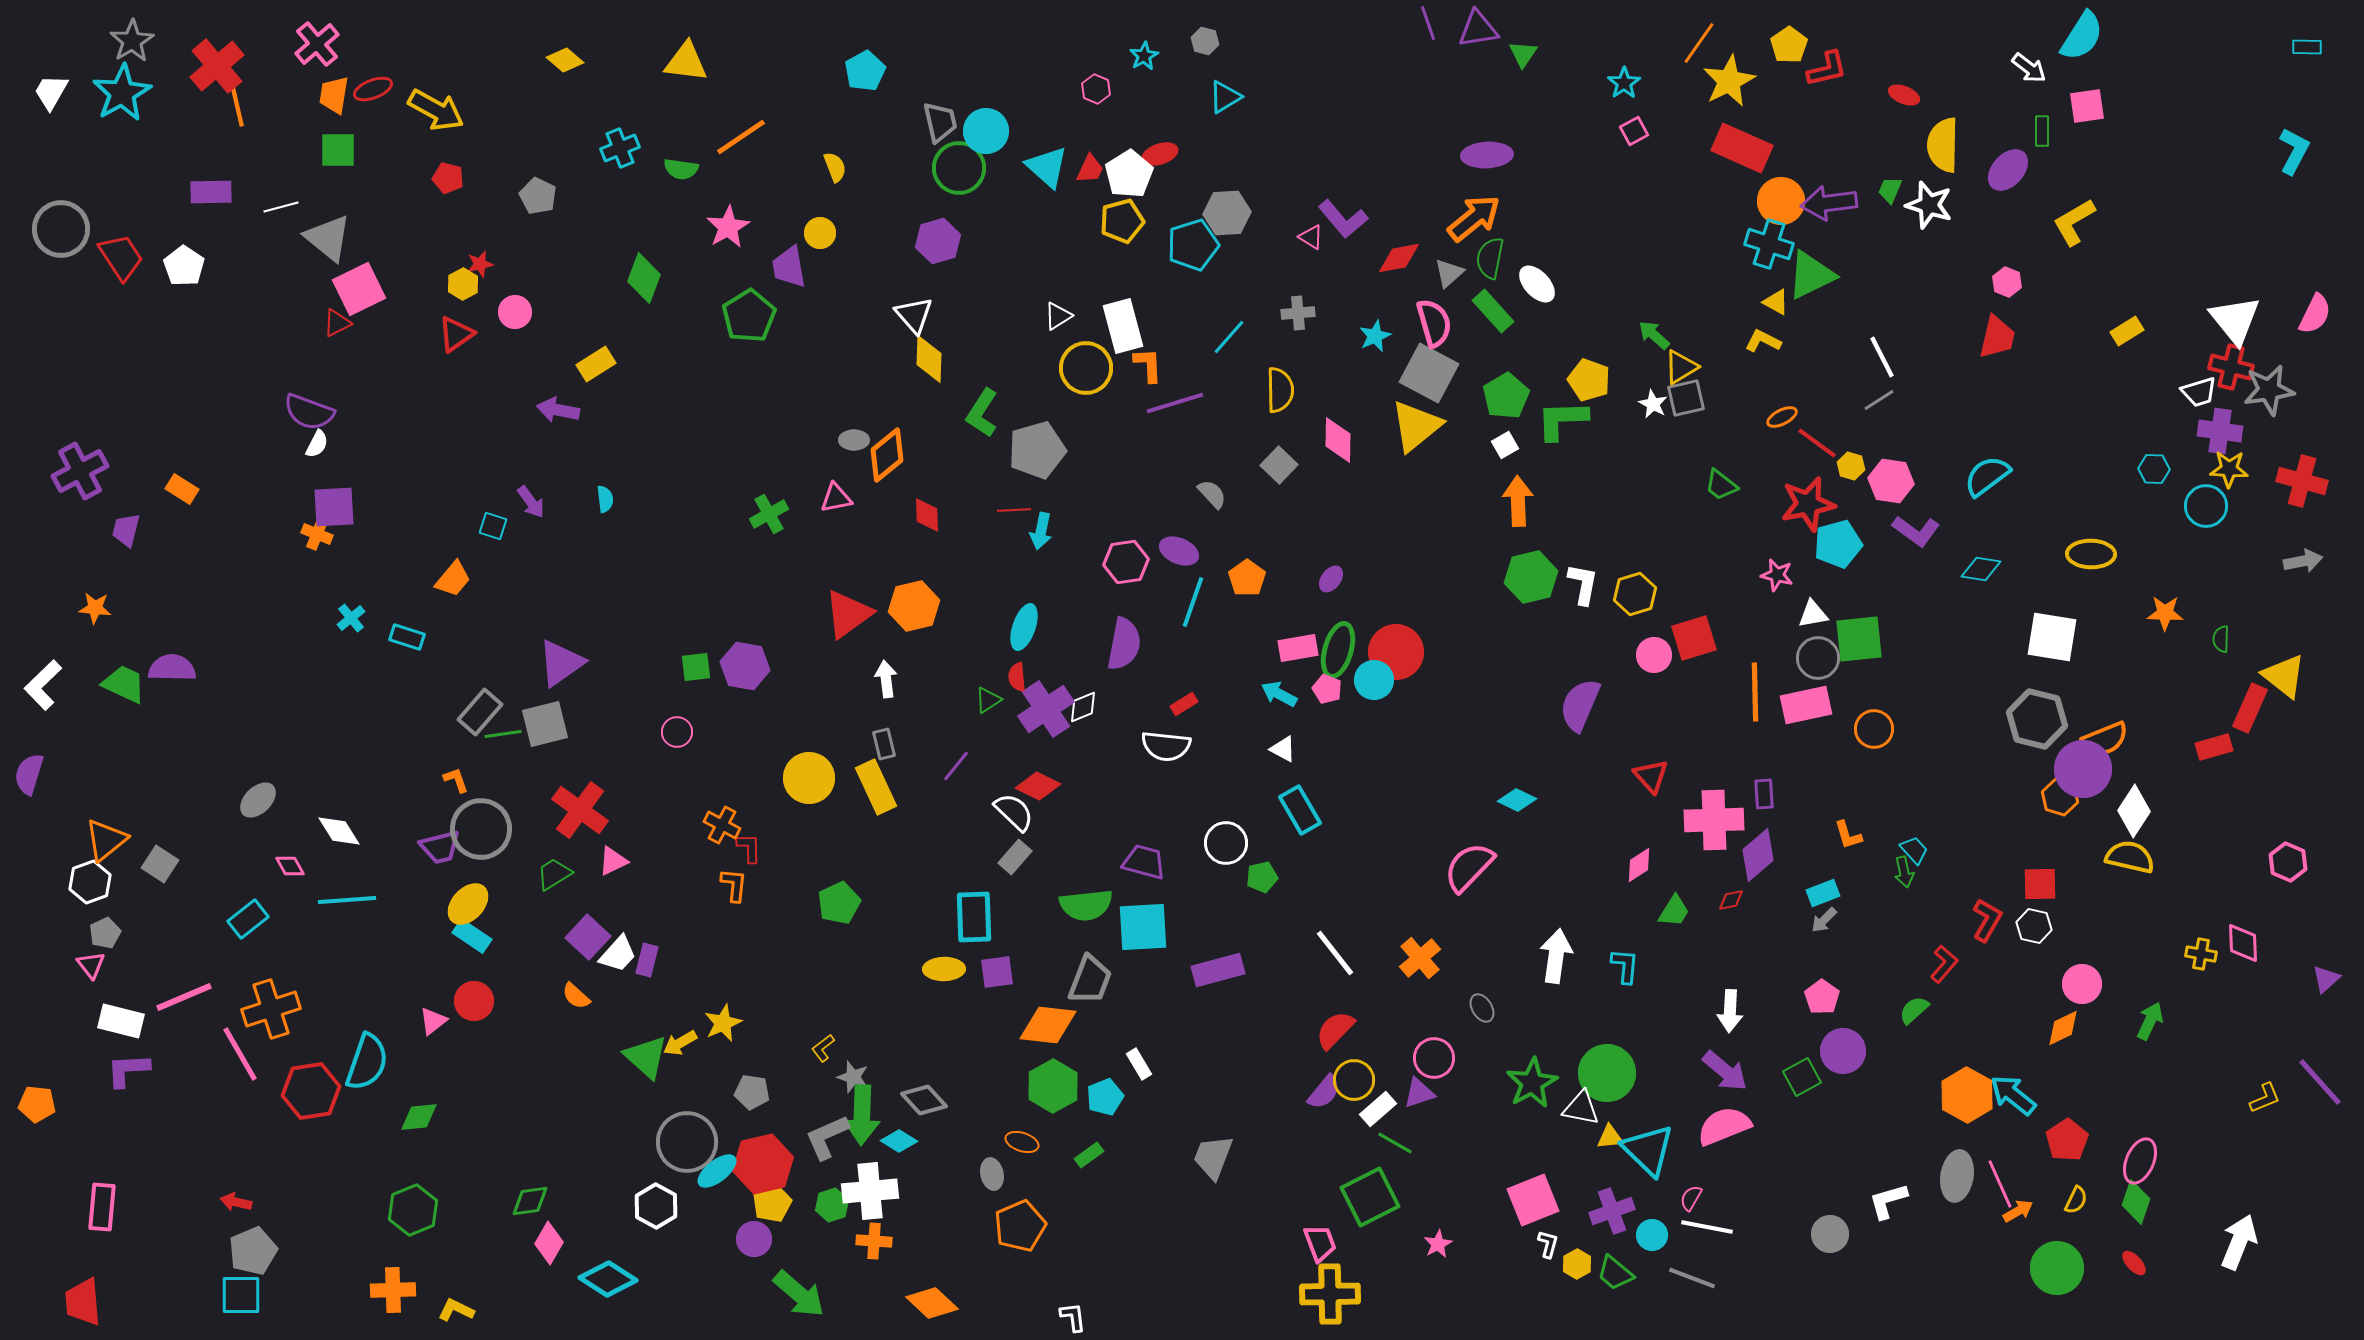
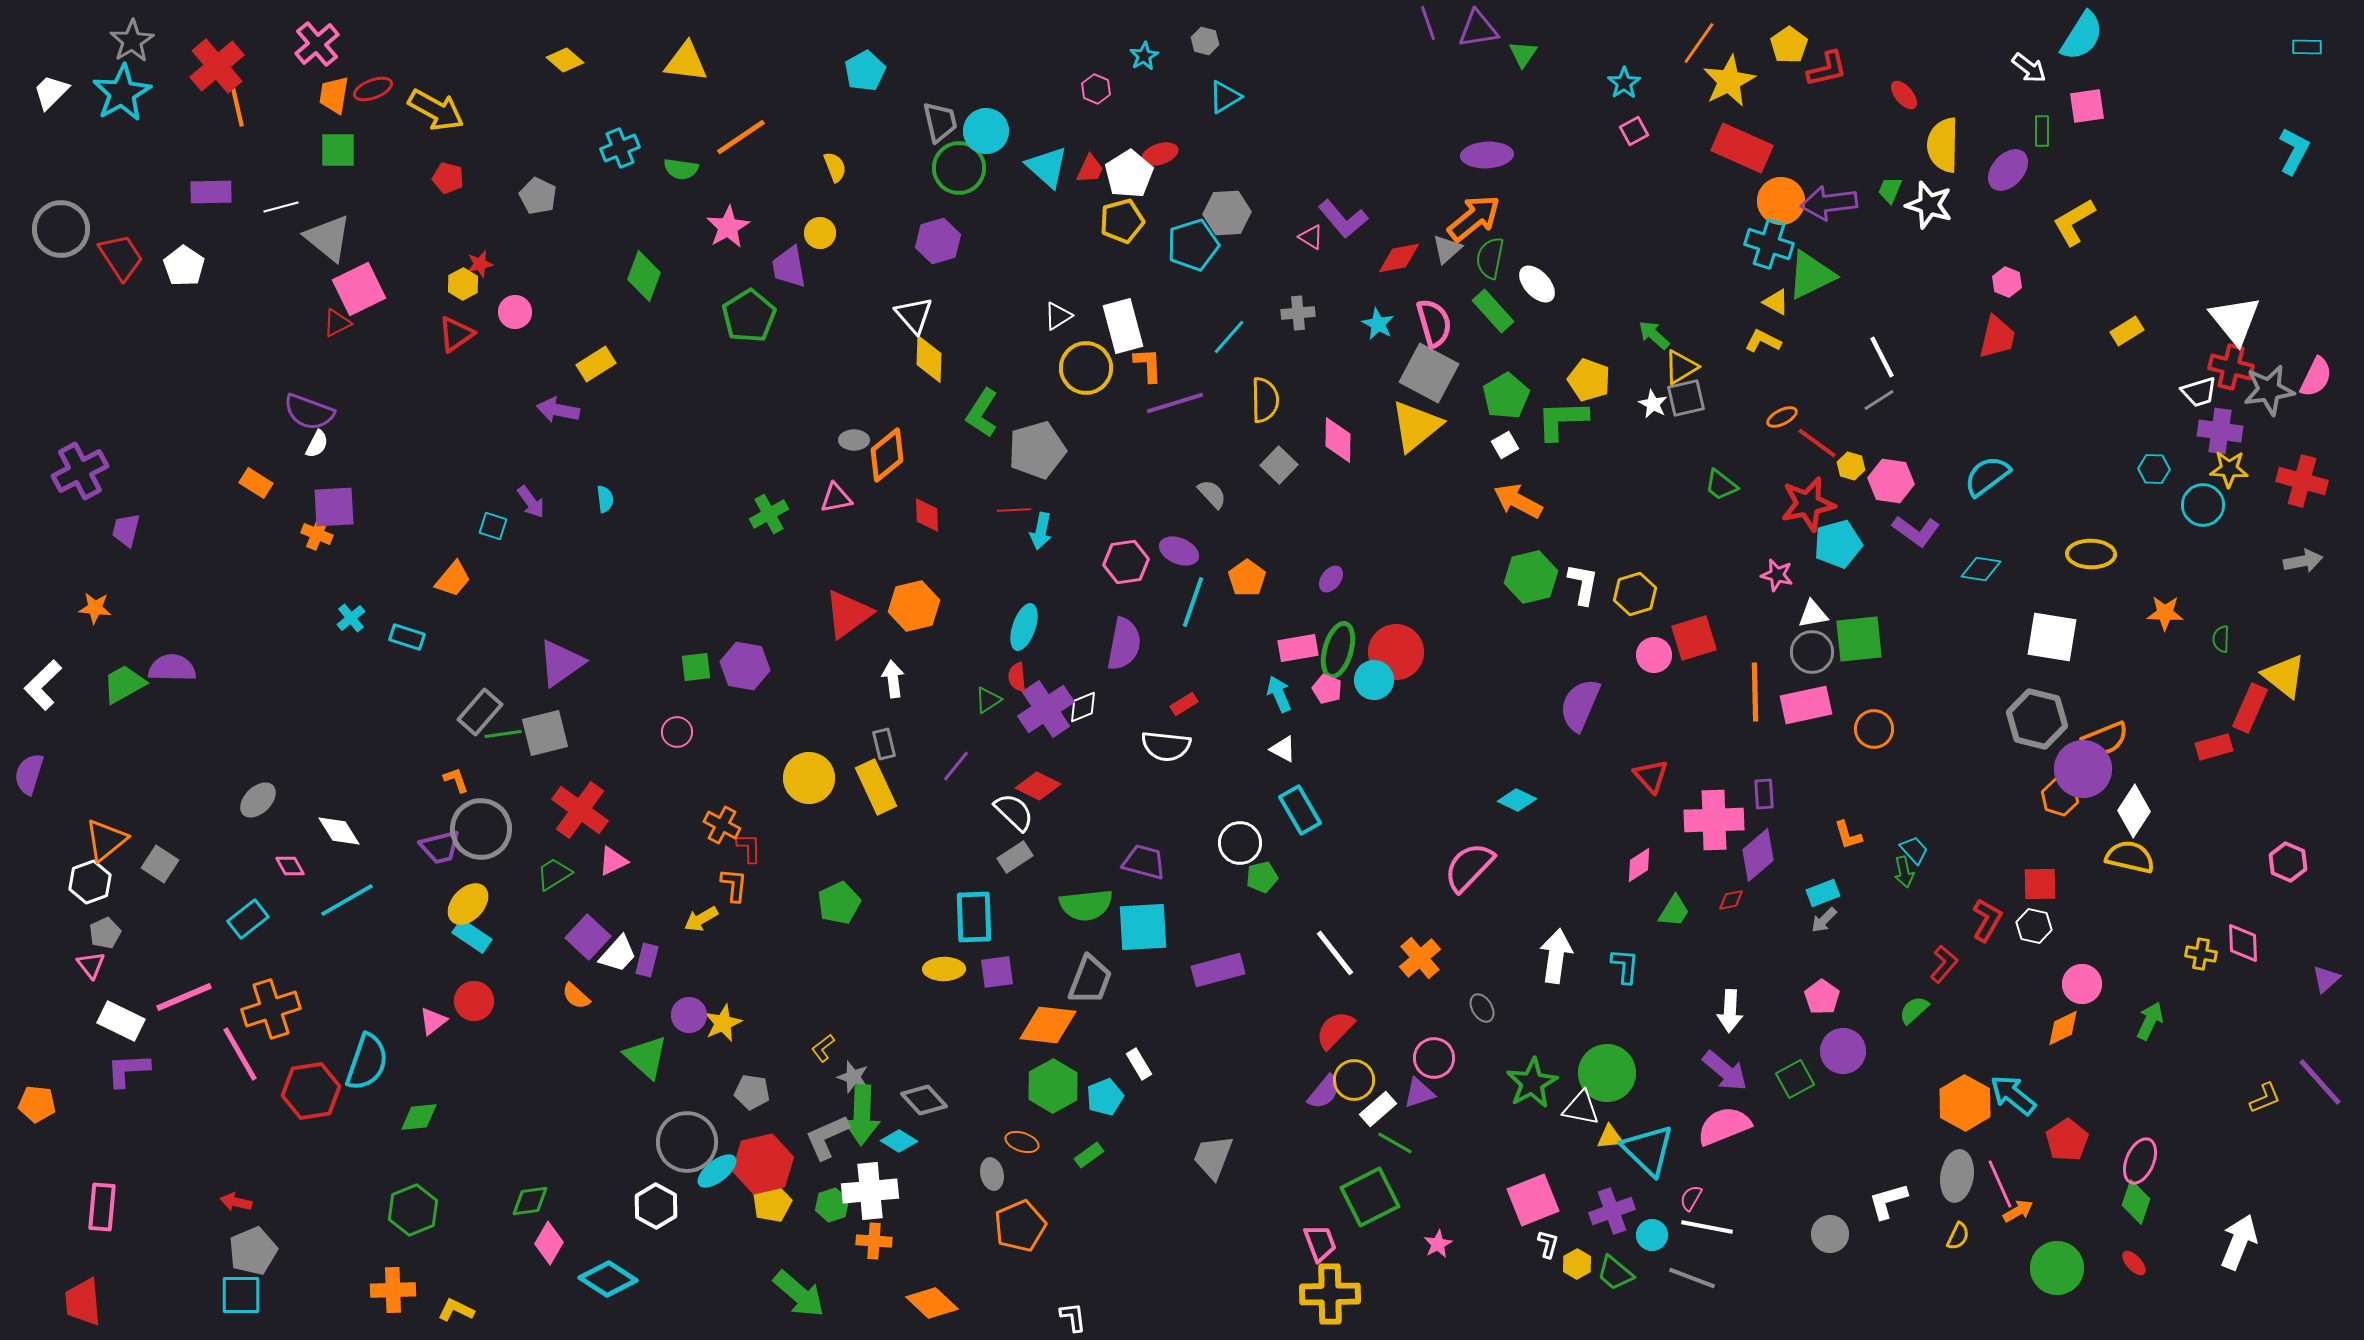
white trapezoid at (51, 92): rotated 15 degrees clockwise
red ellipse at (1904, 95): rotated 28 degrees clockwise
gray triangle at (1449, 273): moved 2 px left, 24 px up
green diamond at (644, 278): moved 2 px up
pink semicircle at (2315, 314): moved 1 px right, 63 px down
cyan star at (1375, 336): moved 3 px right, 12 px up; rotated 20 degrees counterclockwise
yellow semicircle at (1280, 390): moved 15 px left, 10 px down
orange rectangle at (182, 489): moved 74 px right, 6 px up
orange arrow at (1518, 501): rotated 60 degrees counterclockwise
cyan circle at (2206, 506): moved 3 px left, 1 px up
gray circle at (1818, 658): moved 6 px left, 6 px up
white arrow at (886, 679): moved 7 px right
green trapezoid at (124, 684): rotated 54 degrees counterclockwise
cyan arrow at (1279, 694): rotated 39 degrees clockwise
gray square at (545, 724): moved 9 px down
white circle at (1226, 843): moved 14 px right
gray rectangle at (1015, 857): rotated 16 degrees clockwise
cyan line at (347, 900): rotated 26 degrees counterclockwise
white rectangle at (121, 1021): rotated 12 degrees clockwise
yellow arrow at (680, 1043): moved 21 px right, 124 px up
green square at (1802, 1077): moved 7 px left, 2 px down
orange hexagon at (1967, 1095): moved 2 px left, 8 px down
yellow semicircle at (2076, 1200): moved 118 px left, 36 px down
purple circle at (754, 1239): moved 65 px left, 224 px up
